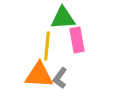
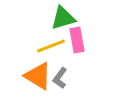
green triangle: rotated 12 degrees counterclockwise
yellow line: moved 4 px right; rotated 64 degrees clockwise
orange triangle: moved 1 px left, 1 px down; rotated 28 degrees clockwise
